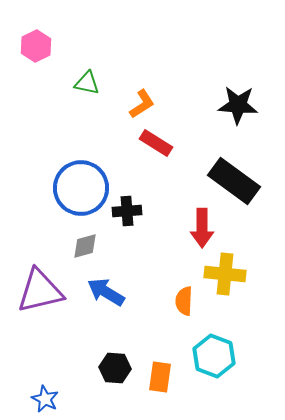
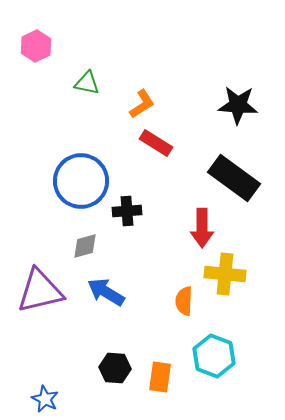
black rectangle: moved 3 px up
blue circle: moved 7 px up
